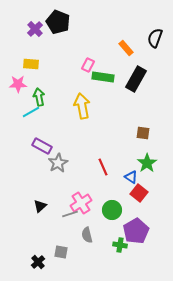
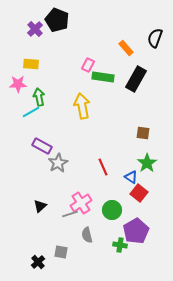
black pentagon: moved 1 px left, 2 px up
